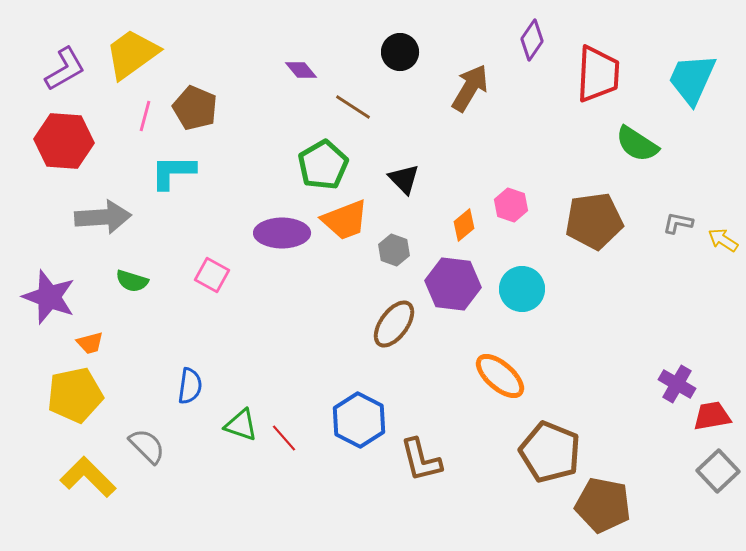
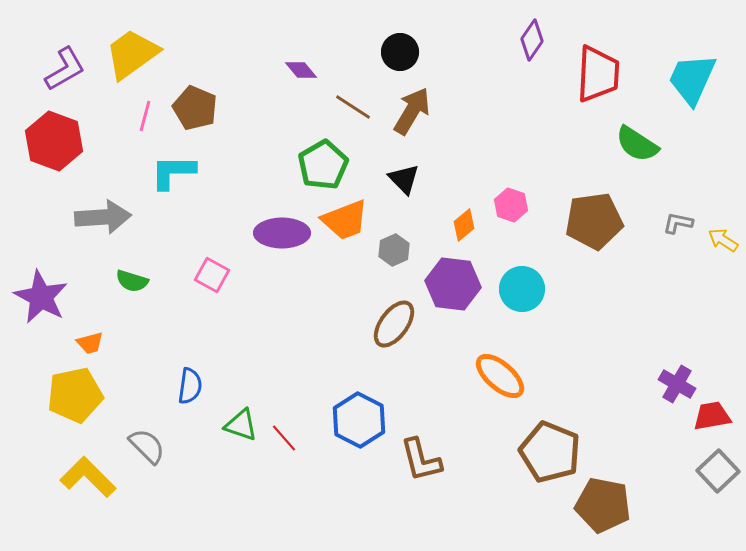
brown arrow at (470, 88): moved 58 px left, 23 px down
red hexagon at (64, 141): moved 10 px left; rotated 16 degrees clockwise
gray hexagon at (394, 250): rotated 16 degrees clockwise
purple star at (49, 297): moved 8 px left; rotated 8 degrees clockwise
